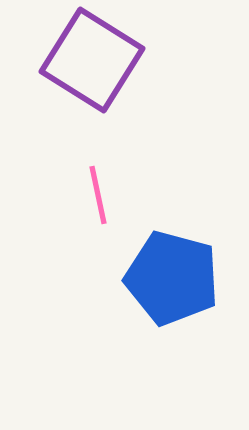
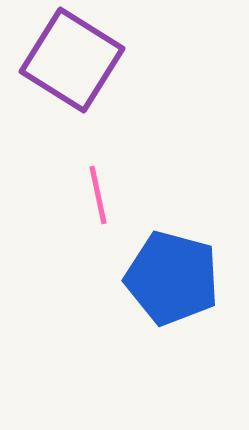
purple square: moved 20 px left
